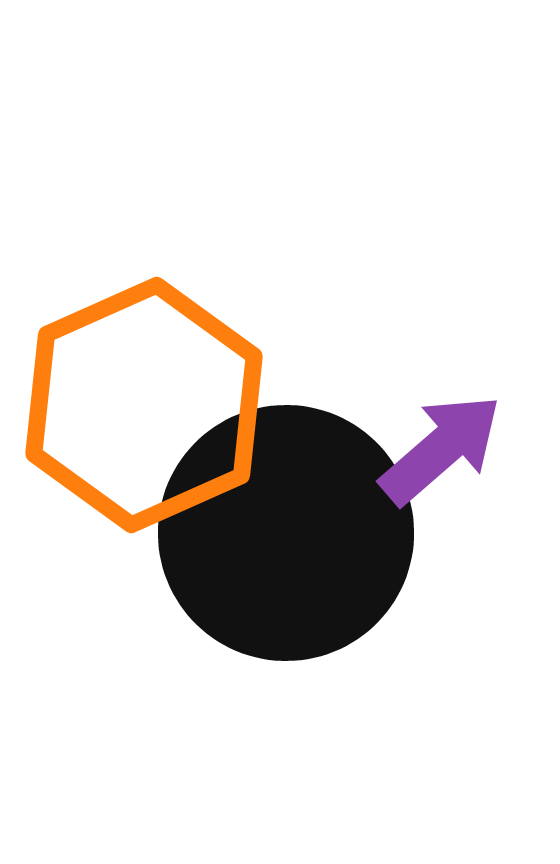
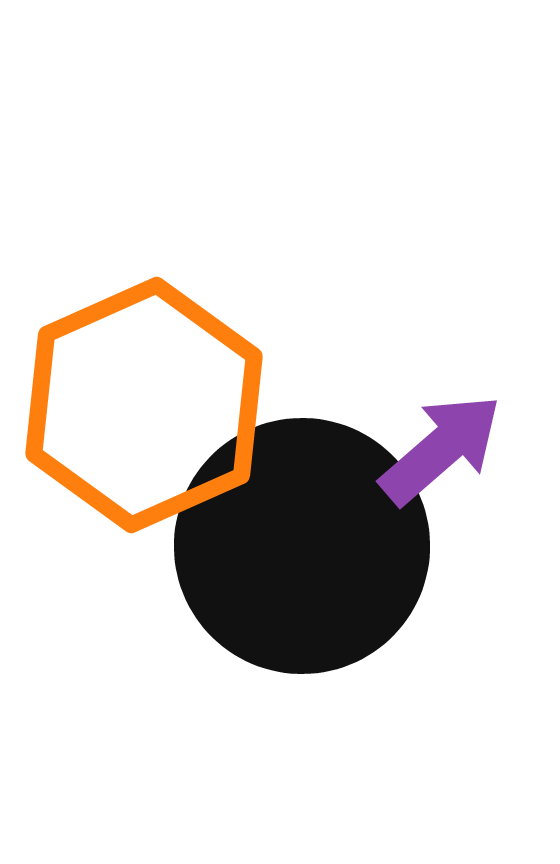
black circle: moved 16 px right, 13 px down
